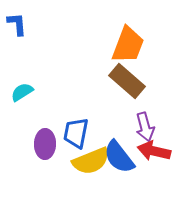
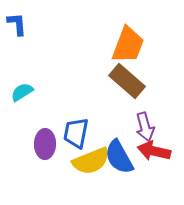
blue semicircle: rotated 9 degrees clockwise
